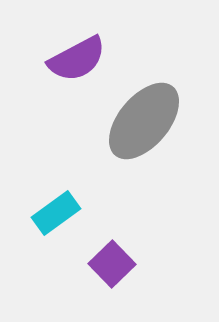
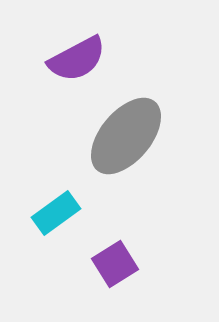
gray ellipse: moved 18 px left, 15 px down
purple square: moved 3 px right; rotated 12 degrees clockwise
